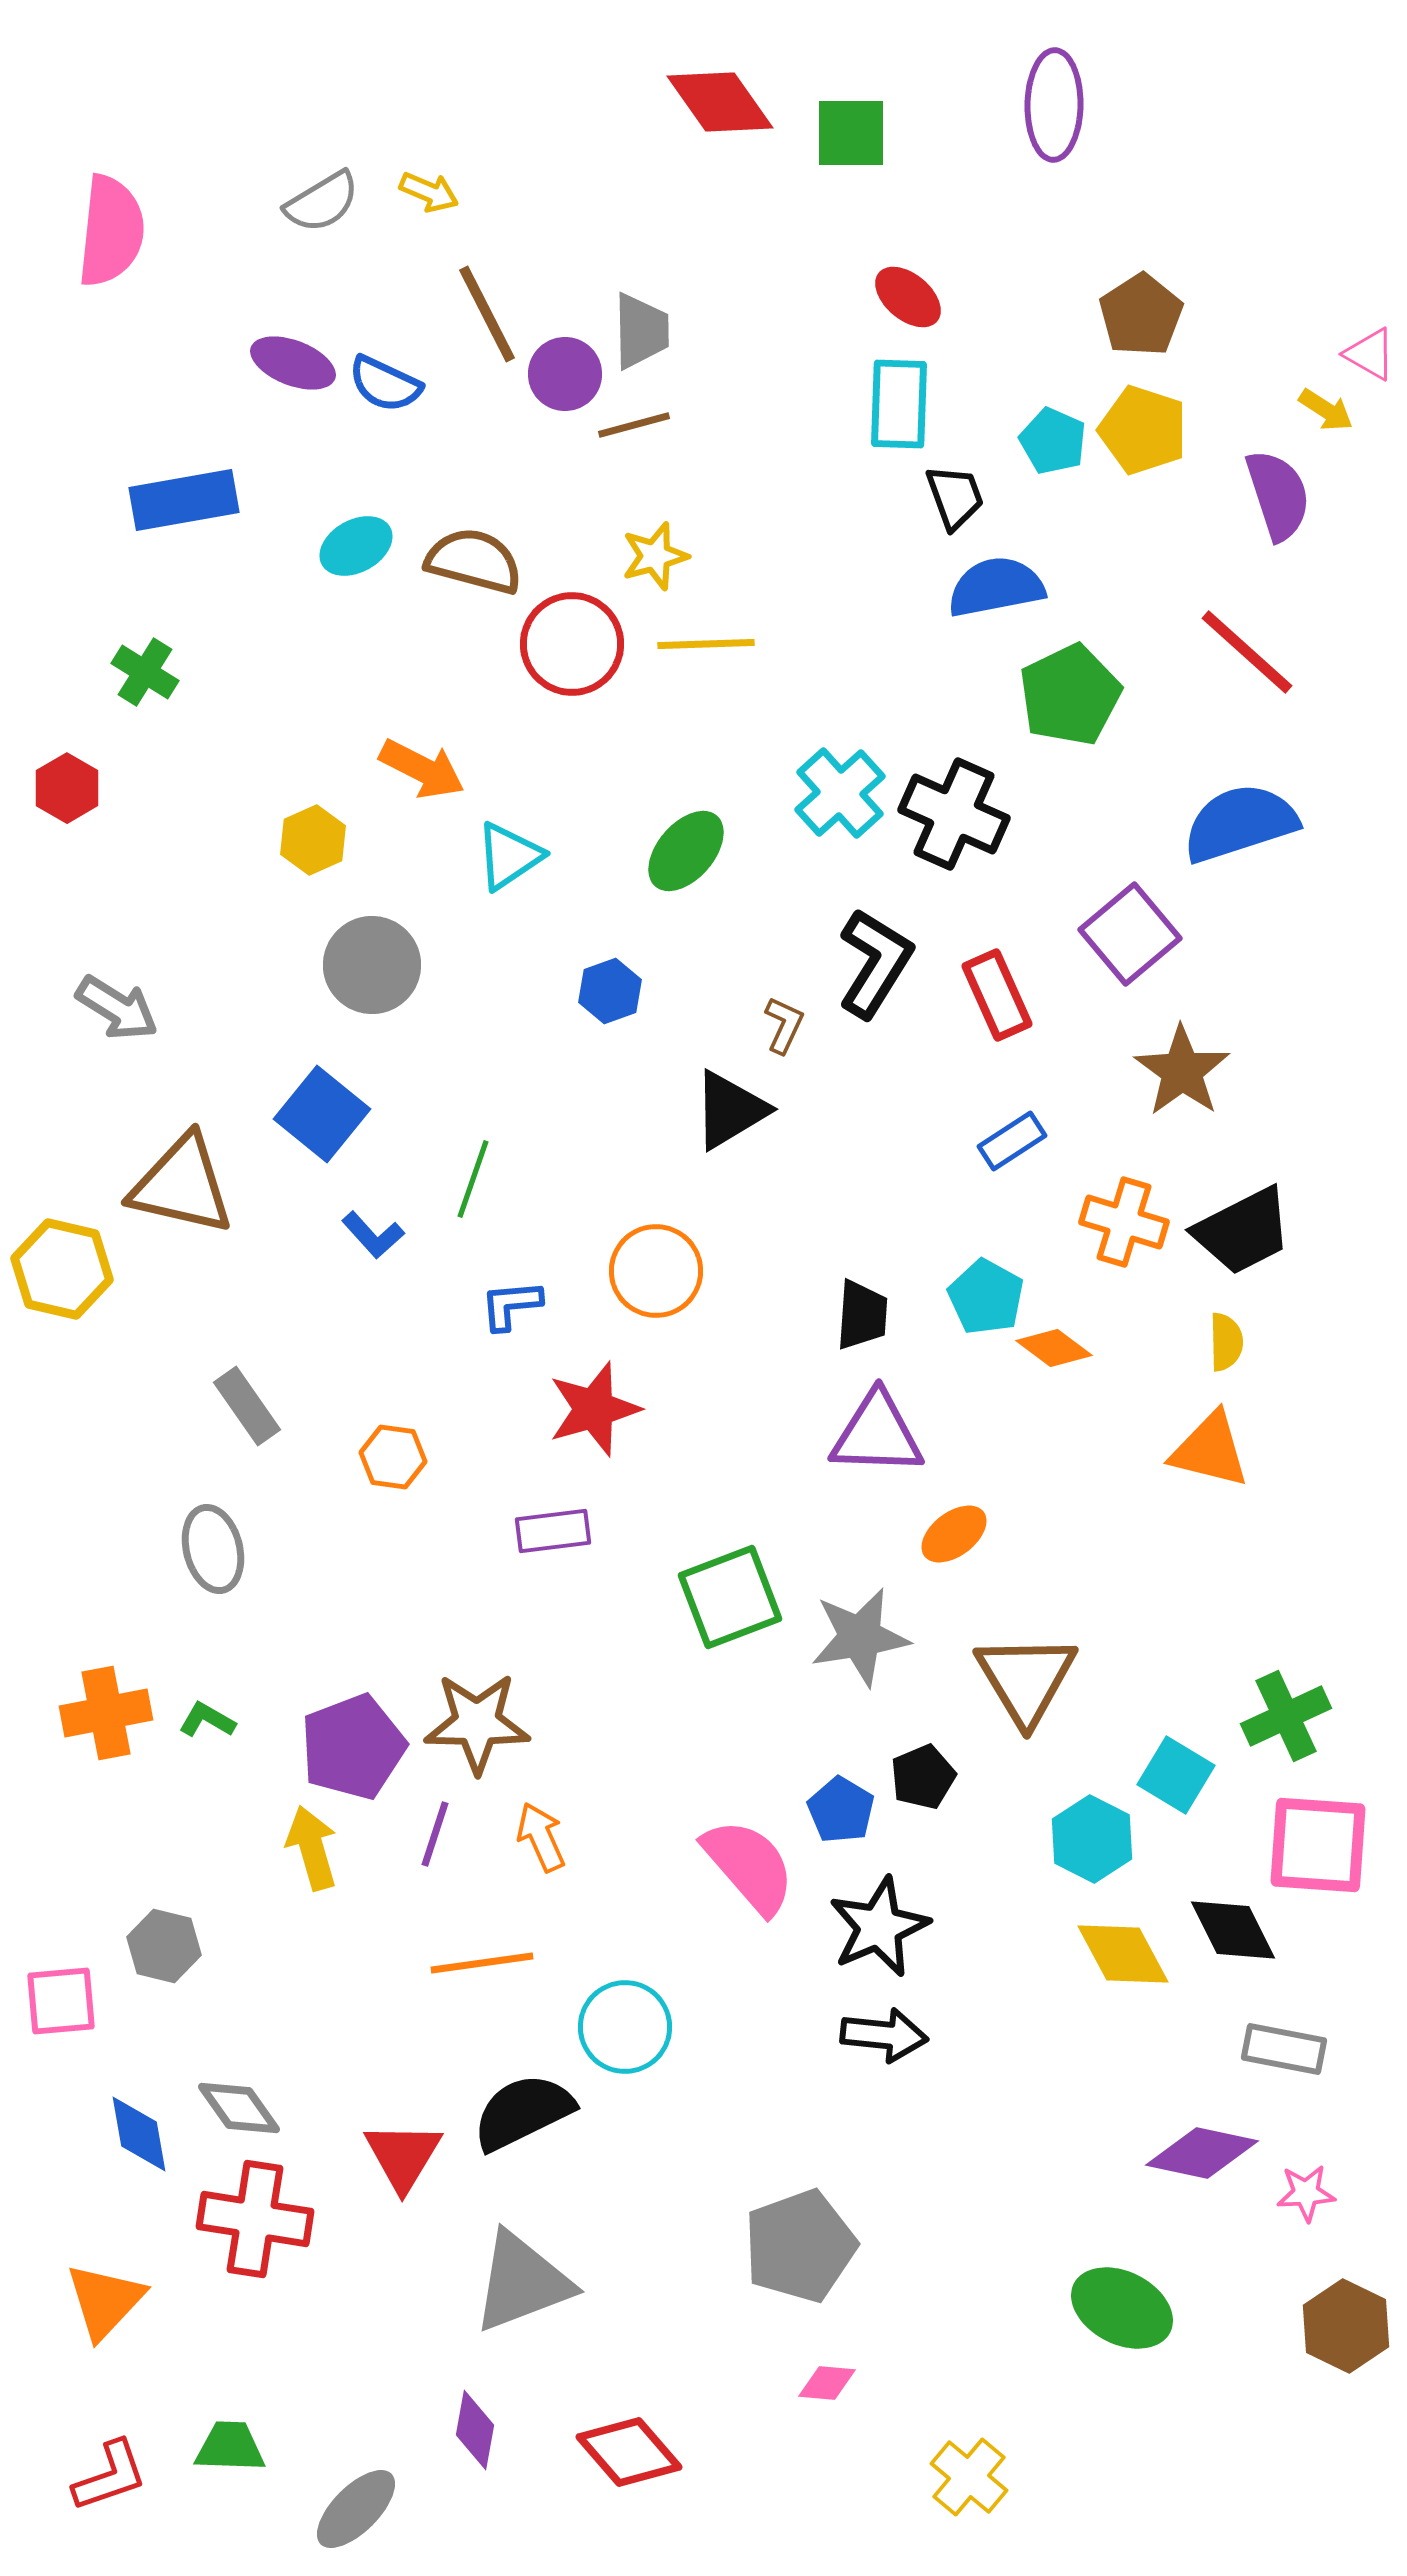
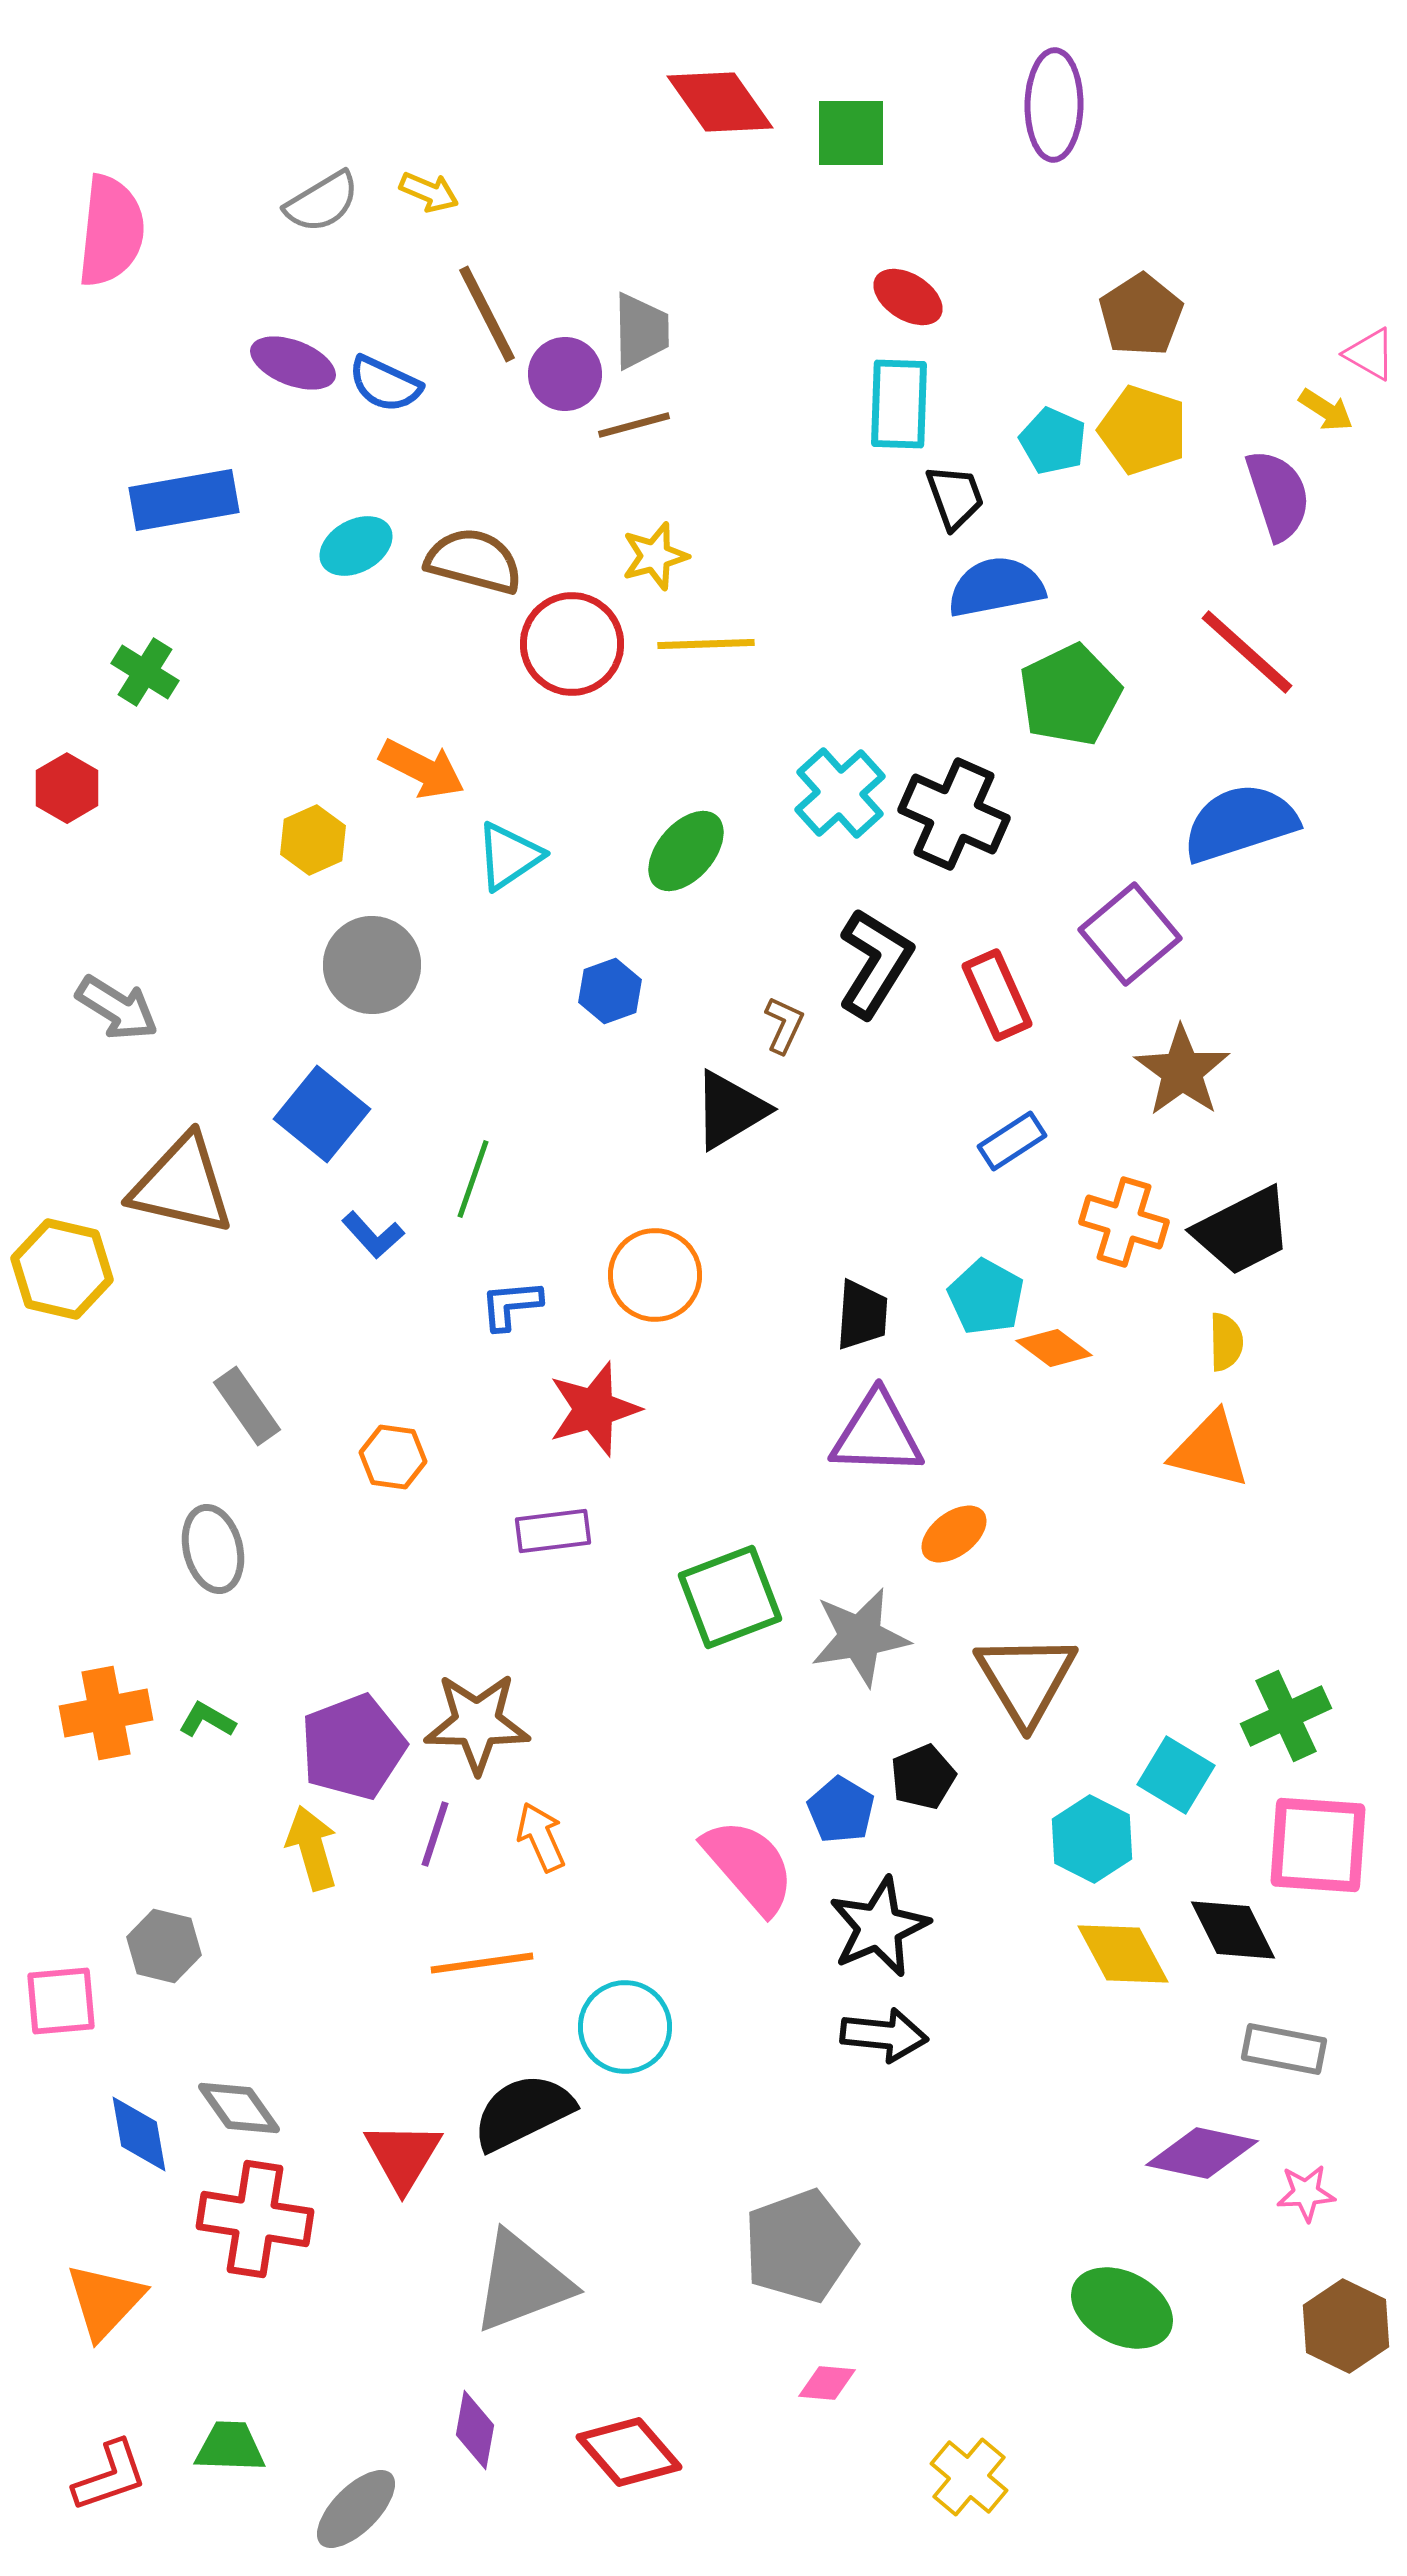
red ellipse at (908, 297): rotated 8 degrees counterclockwise
orange circle at (656, 1271): moved 1 px left, 4 px down
